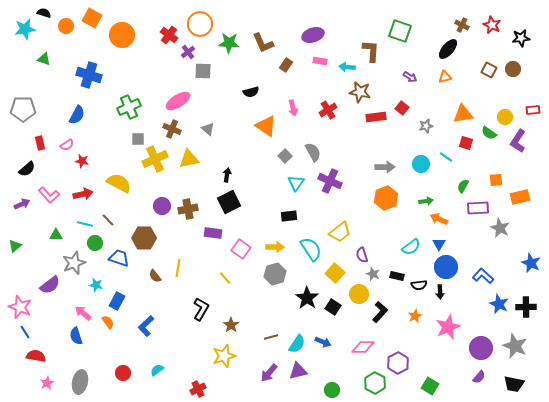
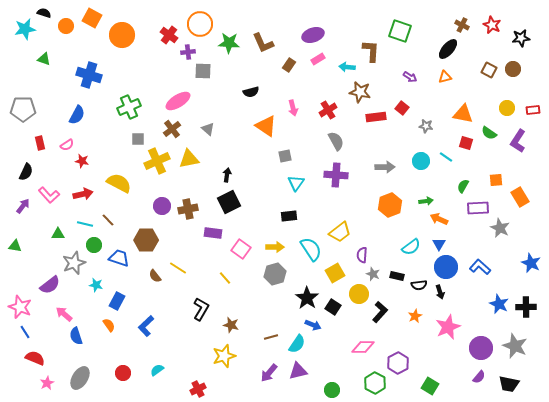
purple cross at (188, 52): rotated 32 degrees clockwise
pink rectangle at (320, 61): moved 2 px left, 2 px up; rotated 40 degrees counterclockwise
brown rectangle at (286, 65): moved 3 px right
orange triangle at (463, 114): rotated 20 degrees clockwise
yellow circle at (505, 117): moved 2 px right, 9 px up
gray star at (426, 126): rotated 24 degrees clockwise
brown cross at (172, 129): rotated 30 degrees clockwise
gray semicircle at (313, 152): moved 23 px right, 11 px up
gray square at (285, 156): rotated 32 degrees clockwise
yellow cross at (155, 159): moved 2 px right, 2 px down
cyan circle at (421, 164): moved 3 px up
black semicircle at (27, 169): moved 1 px left, 3 px down; rotated 24 degrees counterclockwise
purple cross at (330, 181): moved 6 px right, 6 px up; rotated 20 degrees counterclockwise
orange rectangle at (520, 197): rotated 72 degrees clockwise
orange hexagon at (386, 198): moved 4 px right, 7 px down
purple arrow at (22, 204): moved 1 px right, 2 px down; rotated 28 degrees counterclockwise
green triangle at (56, 235): moved 2 px right, 1 px up
brown hexagon at (144, 238): moved 2 px right, 2 px down
green circle at (95, 243): moved 1 px left, 2 px down
green triangle at (15, 246): rotated 48 degrees clockwise
purple semicircle at (362, 255): rotated 21 degrees clockwise
yellow line at (178, 268): rotated 66 degrees counterclockwise
yellow square at (335, 273): rotated 18 degrees clockwise
blue L-shape at (483, 276): moved 3 px left, 9 px up
black arrow at (440, 292): rotated 16 degrees counterclockwise
pink arrow at (83, 313): moved 19 px left, 1 px down
orange semicircle at (108, 322): moved 1 px right, 3 px down
brown star at (231, 325): rotated 21 degrees counterclockwise
blue arrow at (323, 342): moved 10 px left, 17 px up
red semicircle at (36, 356): moved 1 px left, 2 px down; rotated 12 degrees clockwise
gray ellipse at (80, 382): moved 4 px up; rotated 20 degrees clockwise
black trapezoid at (514, 384): moved 5 px left
